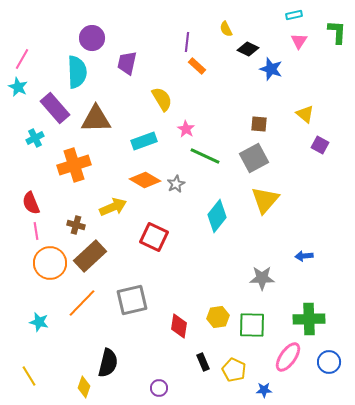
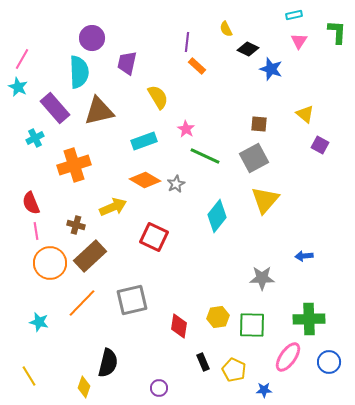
cyan semicircle at (77, 72): moved 2 px right
yellow semicircle at (162, 99): moved 4 px left, 2 px up
brown triangle at (96, 119): moved 3 px right, 8 px up; rotated 12 degrees counterclockwise
